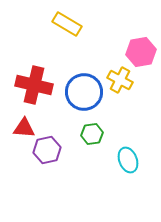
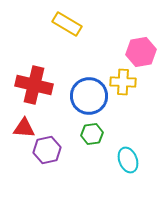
yellow cross: moved 3 px right, 2 px down; rotated 25 degrees counterclockwise
blue circle: moved 5 px right, 4 px down
